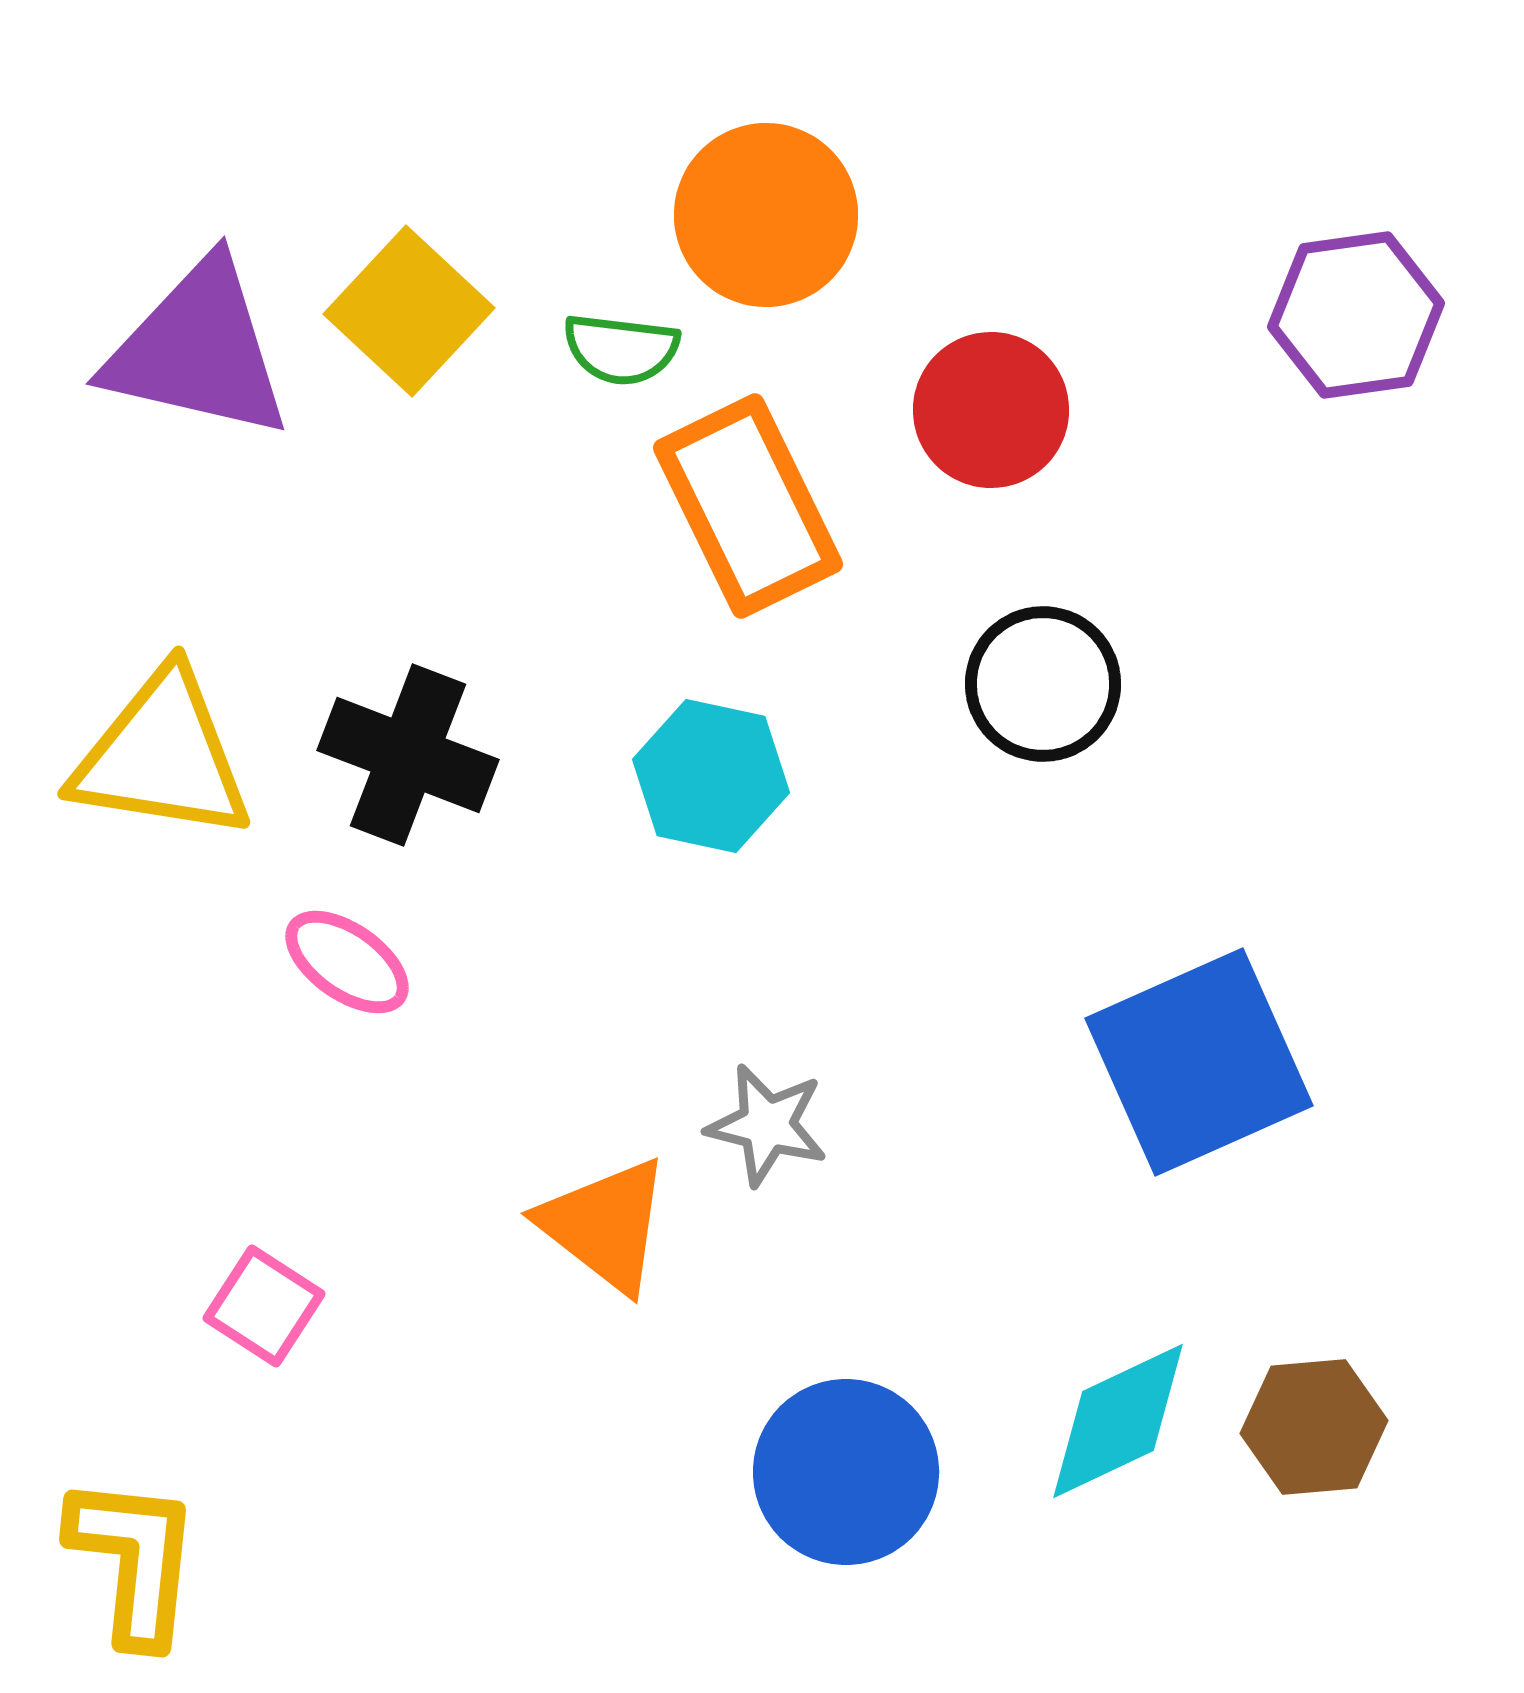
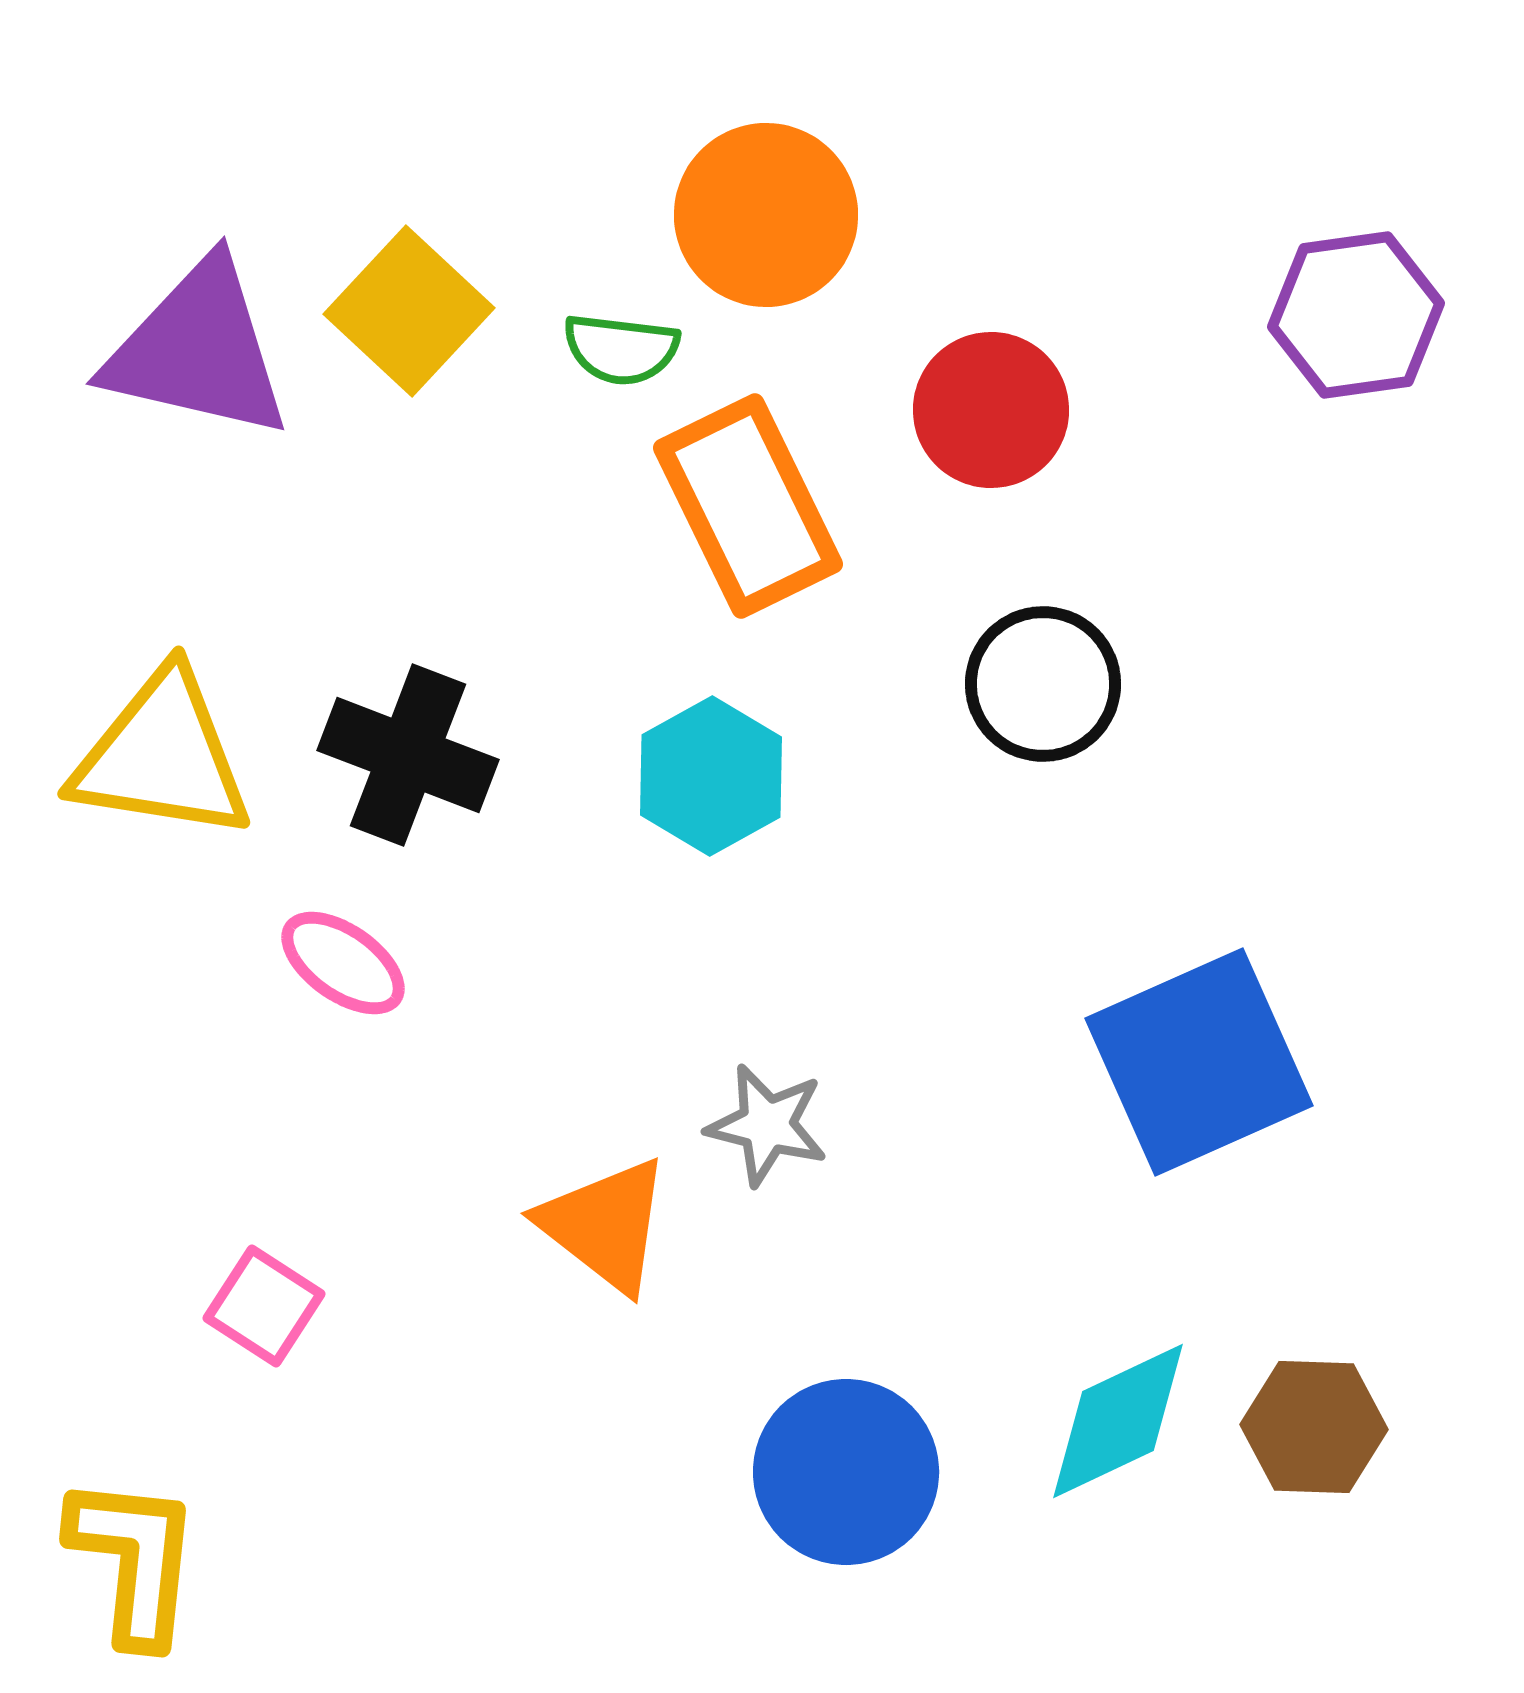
cyan hexagon: rotated 19 degrees clockwise
pink ellipse: moved 4 px left, 1 px down
brown hexagon: rotated 7 degrees clockwise
